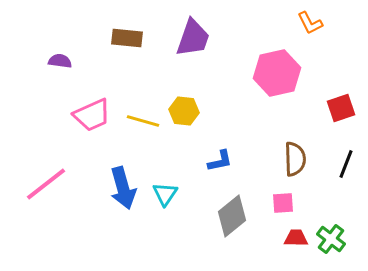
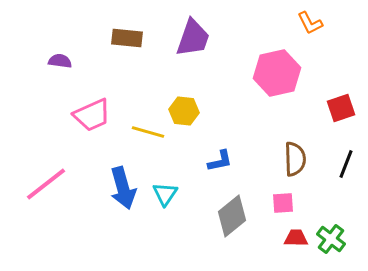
yellow line: moved 5 px right, 11 px down
